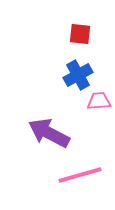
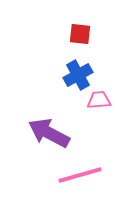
pink trapezoid: moved 1 px up
